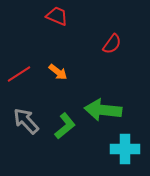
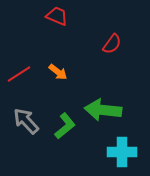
cyan cross: moved 3 px left, 3 px down
